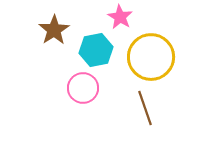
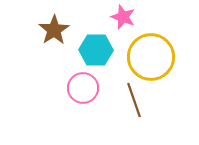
pink star: moved 3 px right; rotated 10 degrees counterclockwise
cyan hexagon: rotated 12 degrees clockwise
brown line: moved 11 px left, 8 px up
